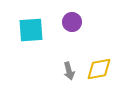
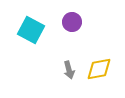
cyan square: rotated 32 degrees clockwise
gray arrow: moved 1 px up
